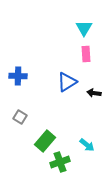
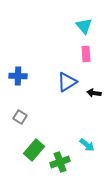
cyan triangle: moved 2 px up; rotated 12 degrees counterclockwise
green rectangle: moved 11 px left, 9 px down
